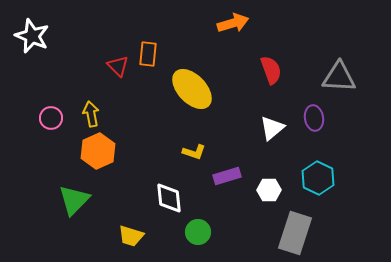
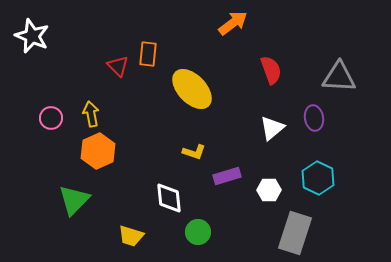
orange arrow: rotated 20 degrees counterclockwise
